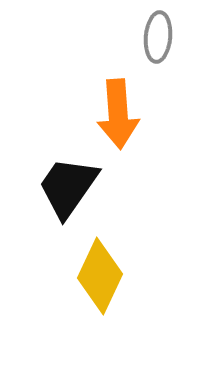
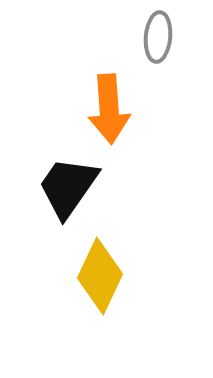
orange arrow: moved 9 px left, 5 px up
